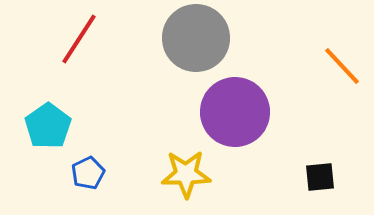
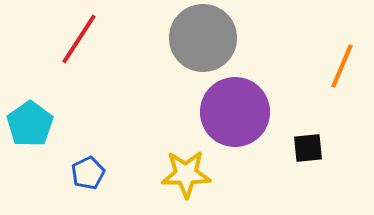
gray circle: moved 7 px right
orange line: rotated 66 degrees clockwise
cyan pentagon: moved 18 px left, 2 px up
black square: moved 12 px left, 29 px up
